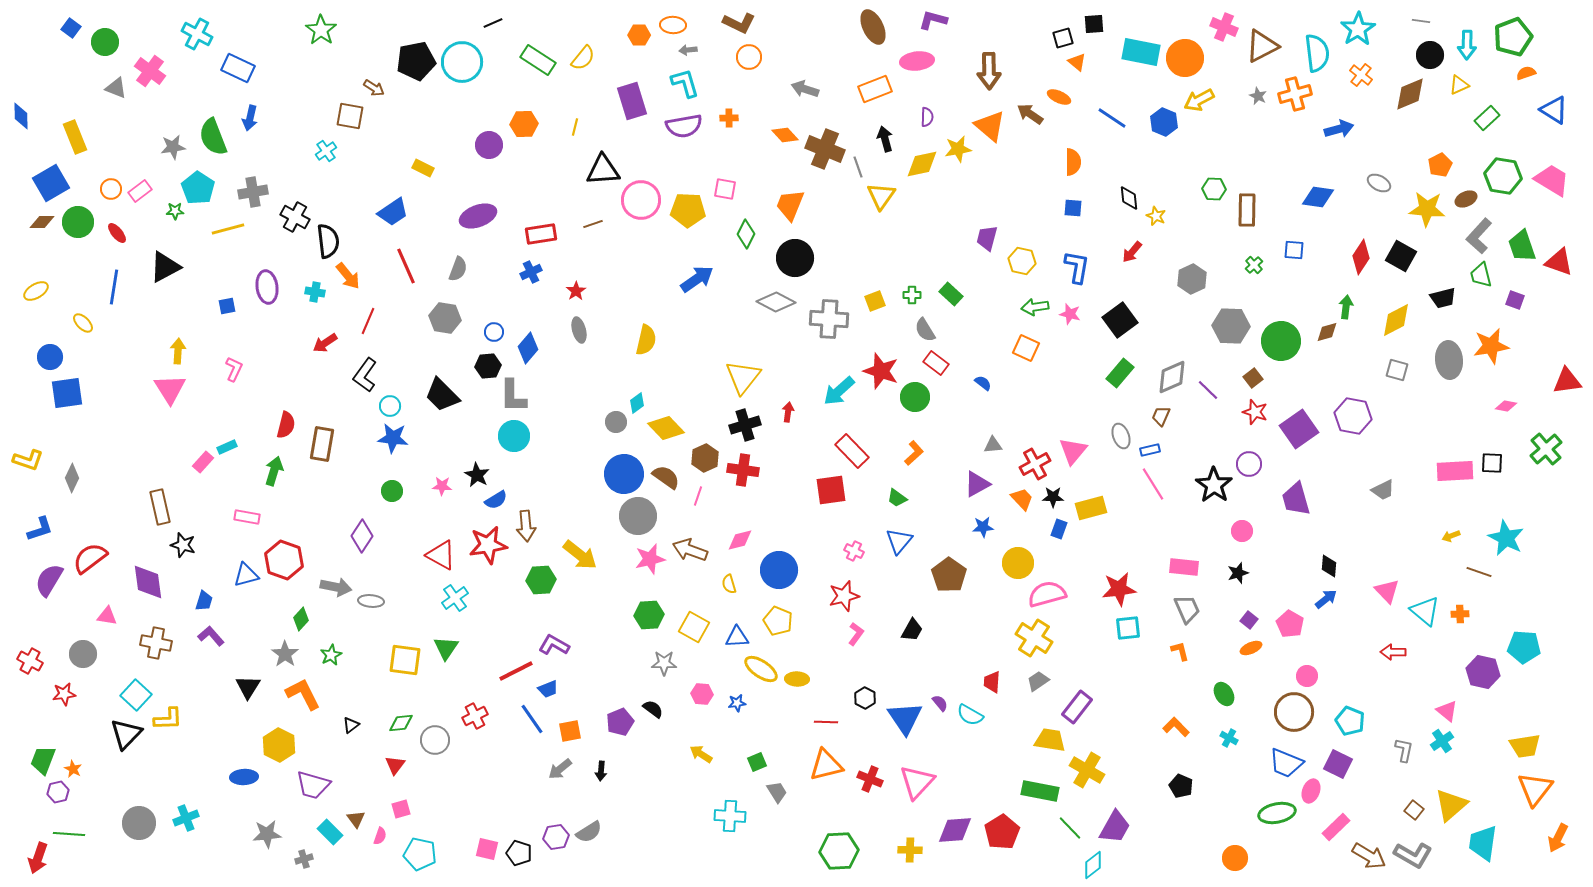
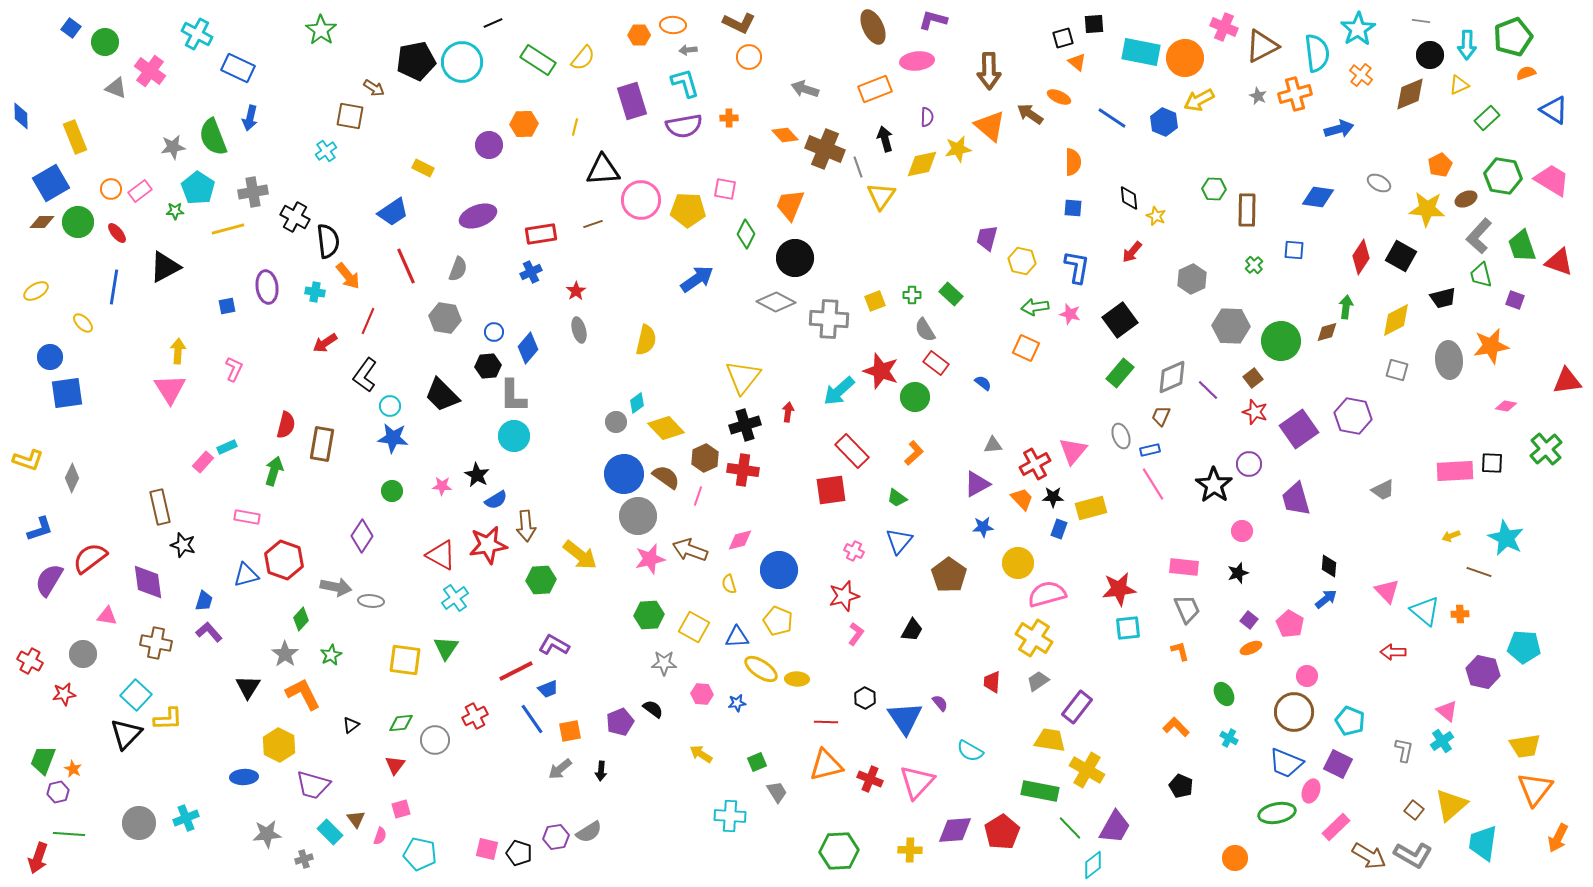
purple L-shape at (211, 636): moved 2 px left, 4 px up
cyan semicircle at (970, 715): moved 36 px down
